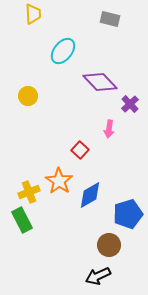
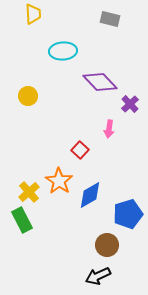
cyan ellipse: rotated 48 degrees clockwise
yellow cross: rotated 20 degrees counterclockwise
brown circle: moved 2 px left
